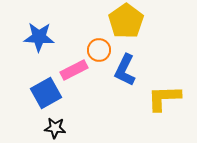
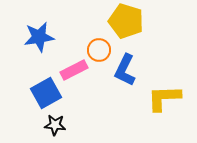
yellow pentagon: rotated 20 degrees counterclockwise
blue star: rotated 12 degrees counterclockwise
black star: moved 3 px up
